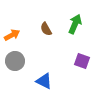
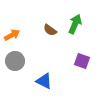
brown semicircle: moved 4 px right, 1 px down; rotated 24 degrees counterclockwise
